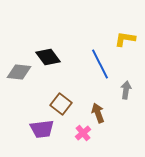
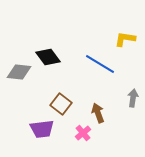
blue line: rotated 32 degrees counterclockwise
gray arrow: moved 7 px right, 8 px down
